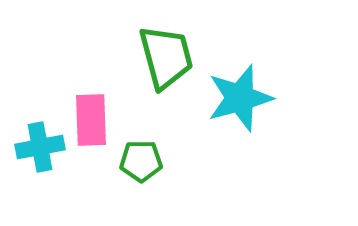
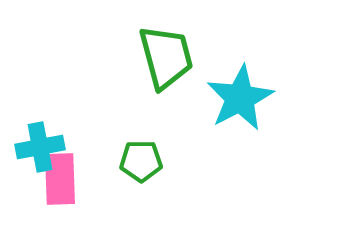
cyan star: rotated 12 degrees counterclockwise
pink rectangle: moved 31 px left, 59 px down
